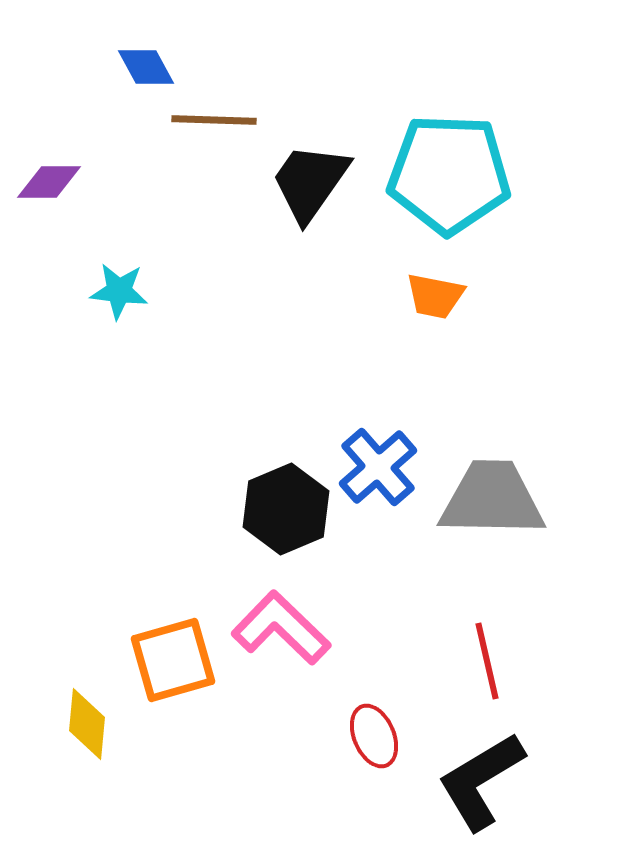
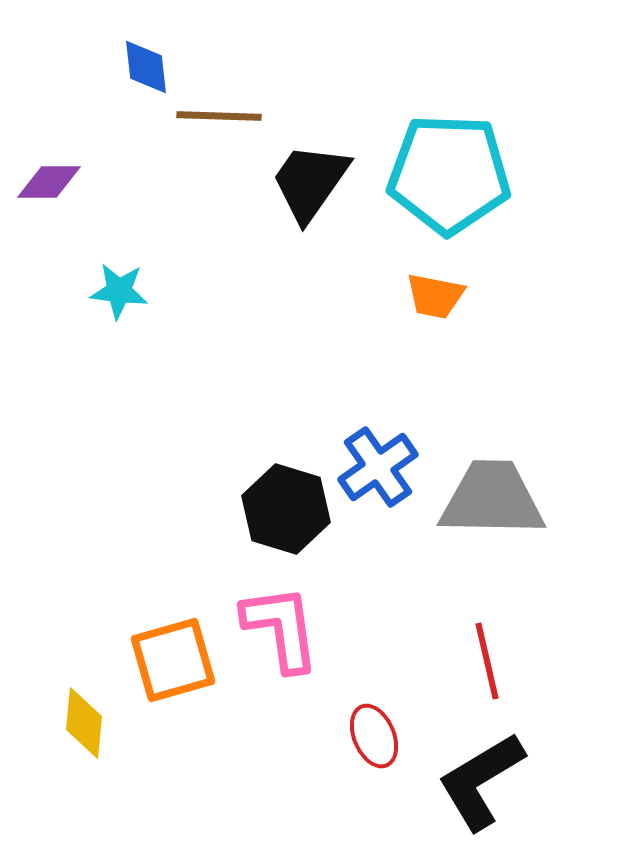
blue diamond: rotated 22 degrees clockwise
brown line: moved 5 px right, 4 px up
blue cross: rotated 6 degrees clockwise
black hexagon: rotated 20 degrees counterclockwise
pink L-shape: rotated 38 degrees clockwise
yellow diamond: moved 3 px left, 1 px up
